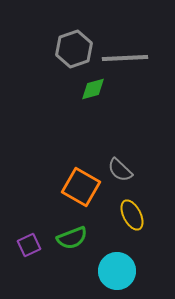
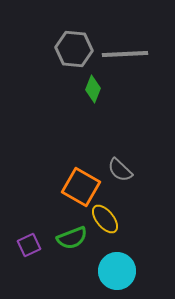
gray hexagon: rotated 24 degrees clockwise
gray line: moved 4 px up
green diamond: rotated 52 degrees counterclockwise
yellow ellipse: moved 27 px left, 4 px down; rotated 12 degrees counterclockwise
